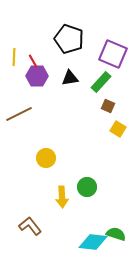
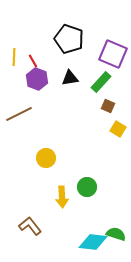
purple hexagon: moved 3 px down; rotated 20 degrees clockwise
